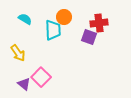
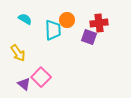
orange circle: moved 3 px right, 3 px down
